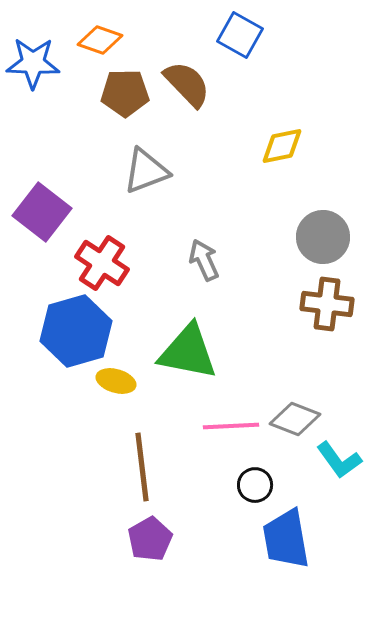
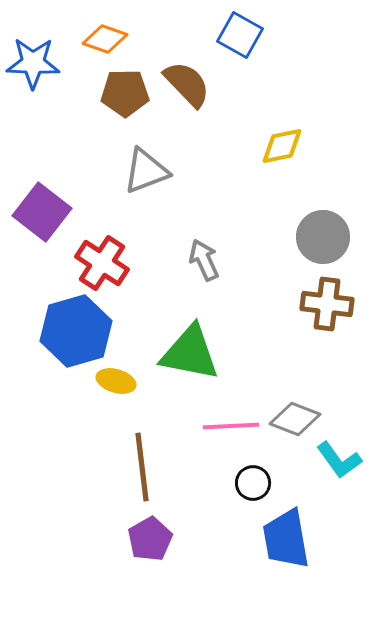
orange diamond: moved 5 px right, 1 px up
green triangle: moved 2 px right, 1 px down
black circle: moved 2 px left, 2 px up
